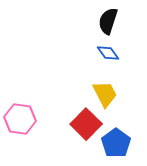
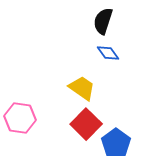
black semicircle: moved 5 px left
yellow trapezoid: moved 23 px left, 6 px up; rotated 28 degrees counterclockwise
pink hexagon: moved 1 px up
